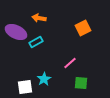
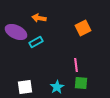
pink line: moved 6 px right, 2 px down; rotated 56 degrees counterclockwise
cyan star: moved 13 px right, 8 px down
